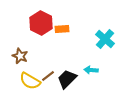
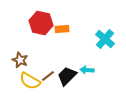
red hexagon: rotated 15 degrees counterclockwise
brown star: moved 4 px down
cyan arrow: moved 4 px left
black trapezoid: moved 3 px up
